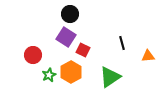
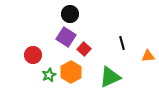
red square: moved 1 px right, 1 px up; rotated 16 degrees clockwise
green triangle: rotated 10 degrees clockwise
